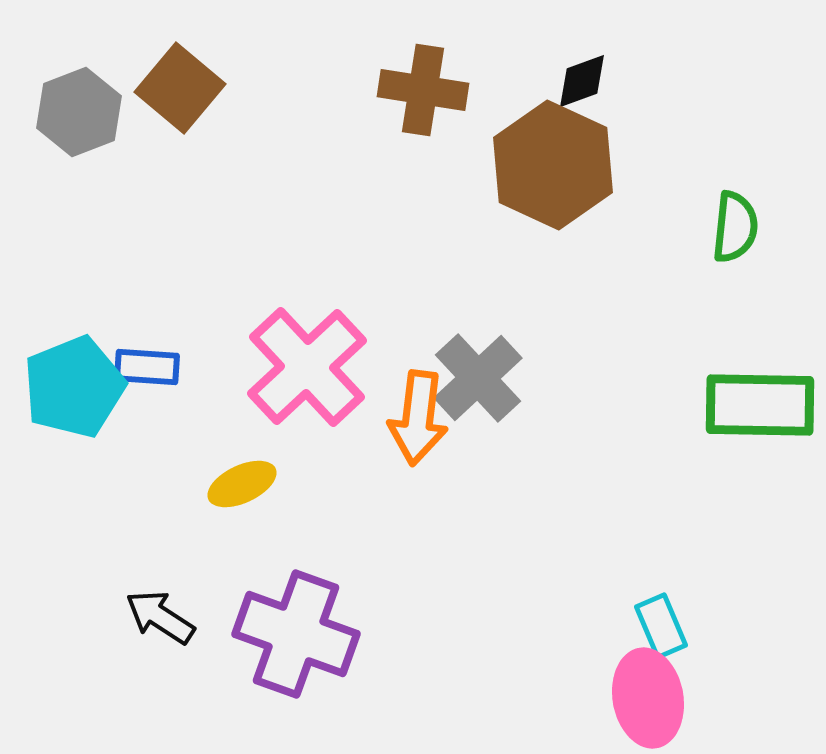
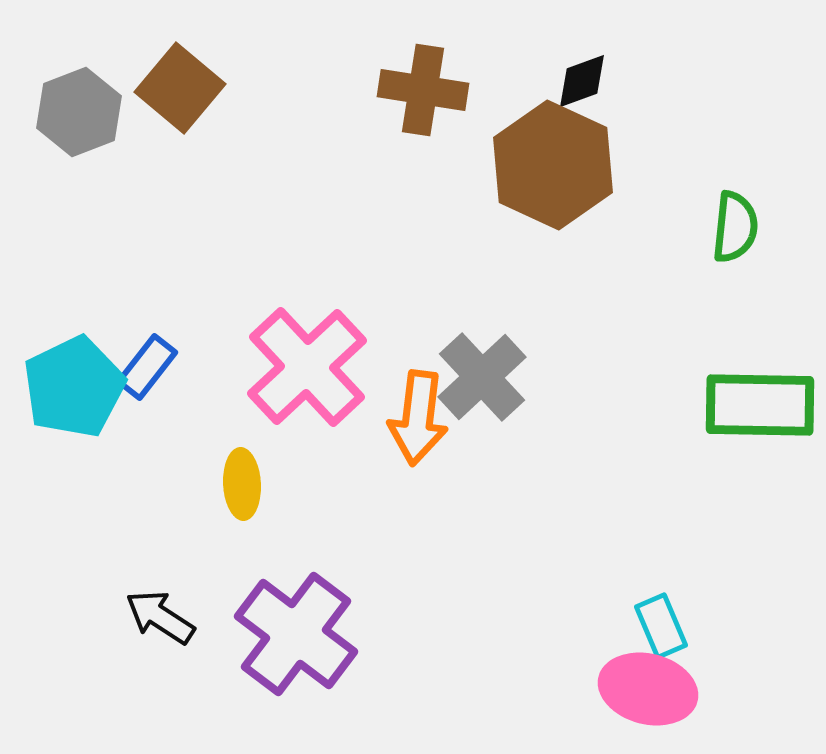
blue rectangle: rotated 56 degrees counterclockwise
gray cross: moved 4 px right, 1 px up
cyan pentagon: rotated 4 degrees counterclockwise
yellow ellipse: rotated 68 degrees counterclockwise
purple cross: rotated 17 degrees clockwise
pink ellipse: moved 9 px up; rotated 66 degrees counterclockwise
